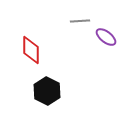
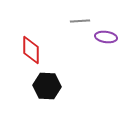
purple ellipse: rotated 30 degrees counterclockwise
black hexagon: moved 5 px up; rotated 24 degrees counterclockwise
